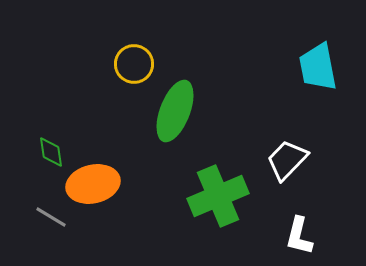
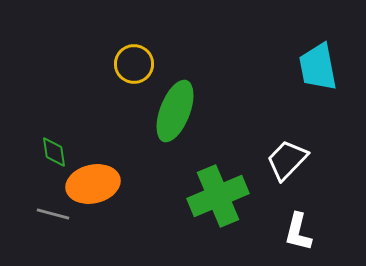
green diamond: moved 3 px right
gray line: moved 2 px right, 3 px up; rotated 16 degrees counterclockwise
white L-shape: moved 1 px left, 4 px up
